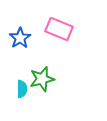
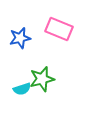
blue star: rotated 20 degrees clockwise
cyan semicircle: rotated 72 degrees clockwise
